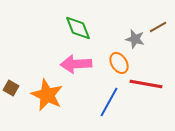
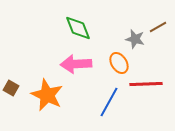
red line: rotated 12 degrees counterclockwise
